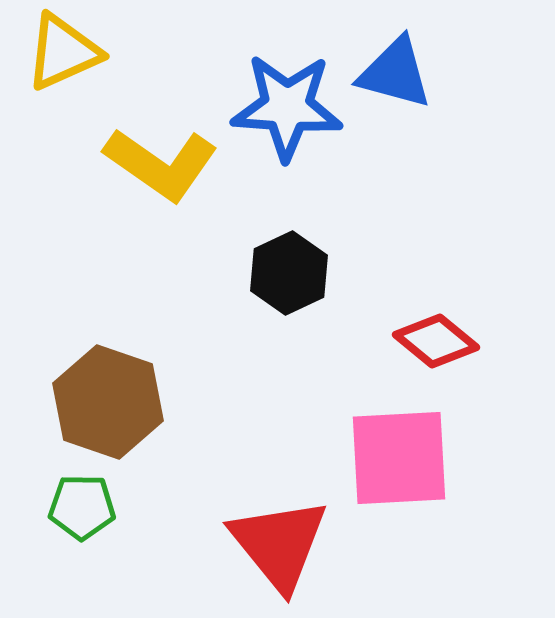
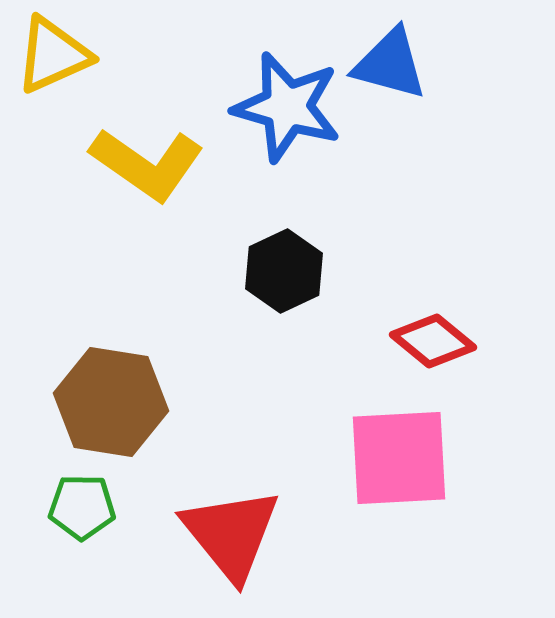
yellow triangle: moved 10 px left, 3 px down
blue triangle: moved 5 px left, 9 px up
blue star: rotated 12 degrees clockwise
yellow L-shape: moved 14 px left
black hexagon: moved 5 px left, 2 px up
red diamond: moved 3 px left
brown hexagon: moved 3 px right; rotated 10 degrees counterclockwise
red triangle: moved 48 px left, 10 px up
